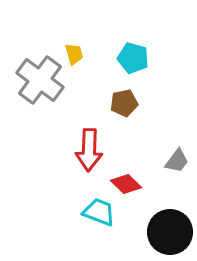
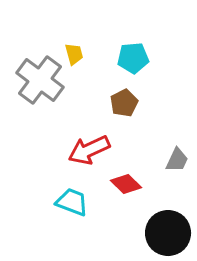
cyan pentagon: rotated 20 degrees counterclockwise
brown pentagon: rotated 16 degrees counterclockwise
red arrow: rotated 63 degrees clockwise
gray trapezoid: moved 1 px up; rotated 12 degrees counterclockwise
cyan trapezoid: moved 27 px left, 10 px up
black circle: moved 2 px left, 1 px down
